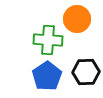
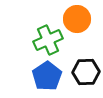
green cross: rotated 28 degrees counterclockwise
